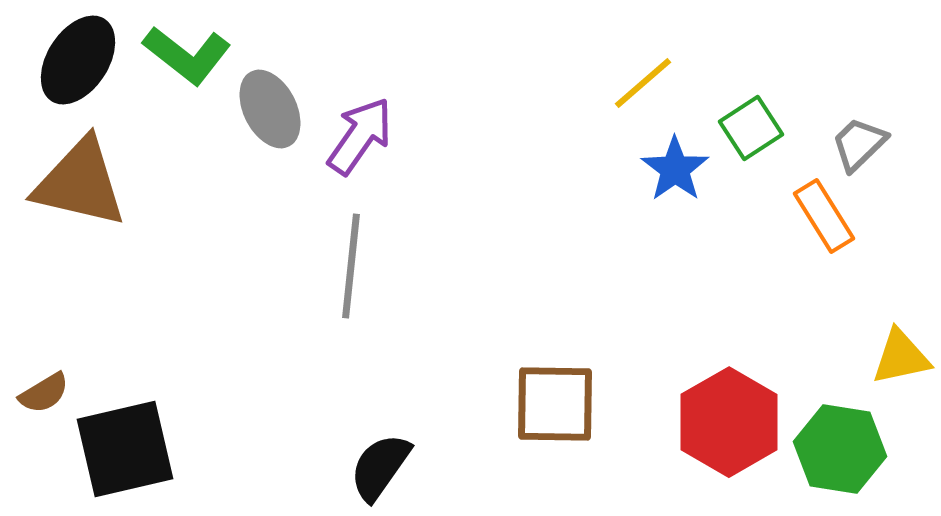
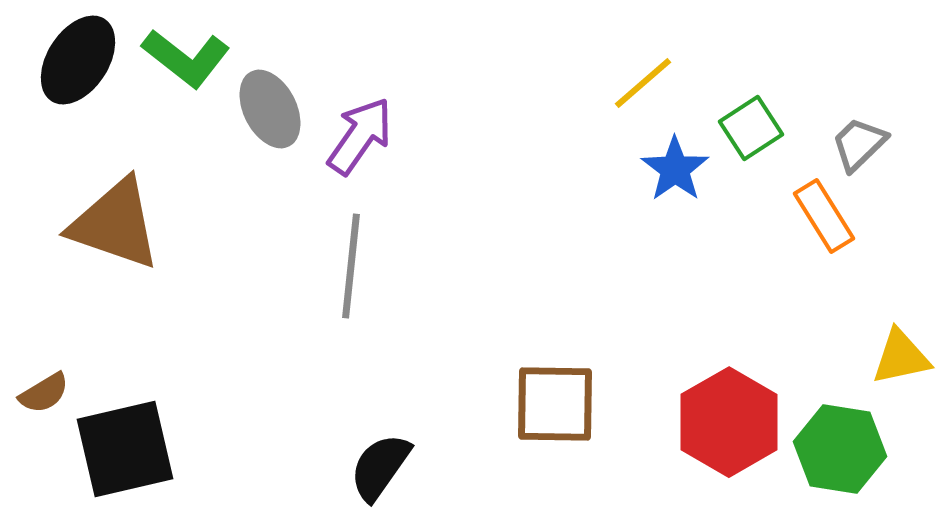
green L-shape: moved 1 px left, 3 px down
brown triangle: moved 35 px right, 41 px down; rotated 6 degrees clockwise
